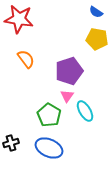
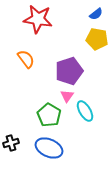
blue semicircle: moved 2 px down; rotated 72 degrees counterclockwise
red star: moved 19 px right
